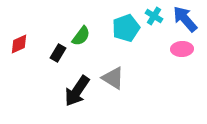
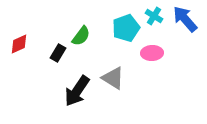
pink ellipse: moved 30 px left, 4 px down
